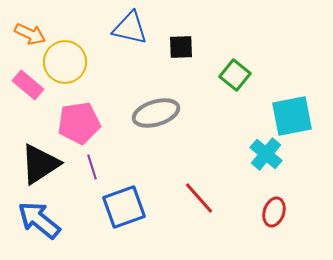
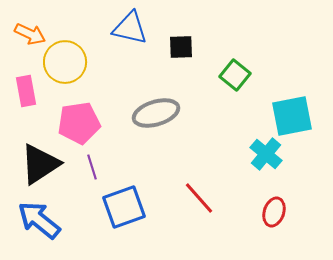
pink rectangle: moved 2 px left, 6 px down; rotated 40 degrees clockwise
